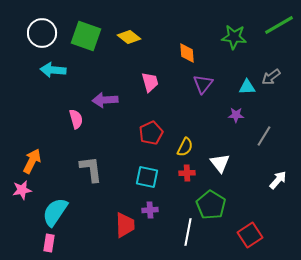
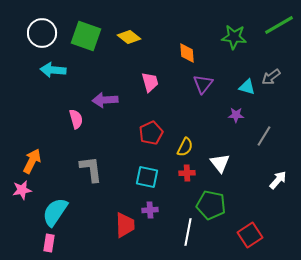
cyan triangle: rotated 18 degrees clockwise
green pentagon: rotated 20 degrees counterclockwise
